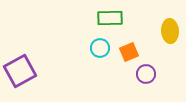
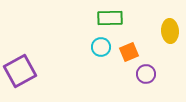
cyan circle: moved 1 px right, 1 px up
